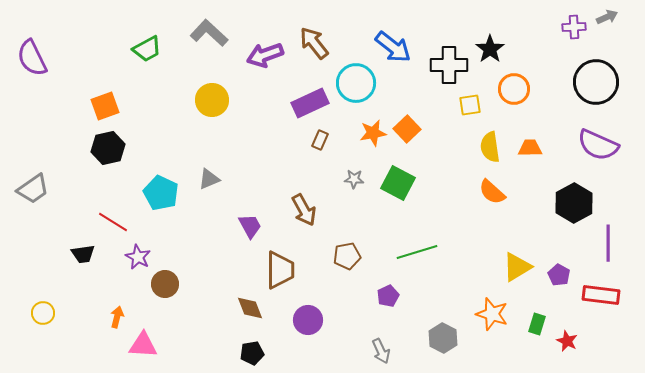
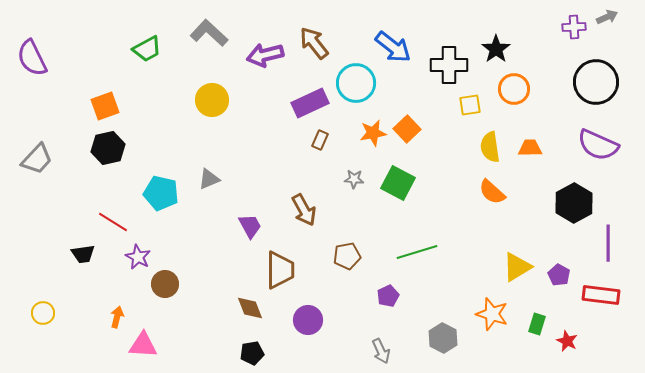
black star at (490, 49): moved 6 px right
purple arrow at (265, 55): rotated 6 degrees clockwise
gray trapezoid at (33, 189): moved 4 px right, 30 px up; rotated 12 degrees counterclockwise
cyan pentagon at (161, 193): rotated 12 degrees counterclockwise
